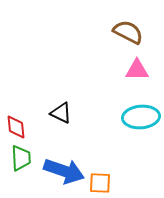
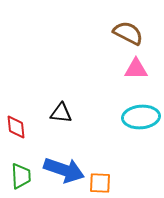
brown semicircle: moved 1 px down
pink triangle: moved 1 px left, 1 px up
black triangle: rotated 20 degrees counterclockwise
green trapezoid: moved 18 px down
blue arrow: moved 1 px up
